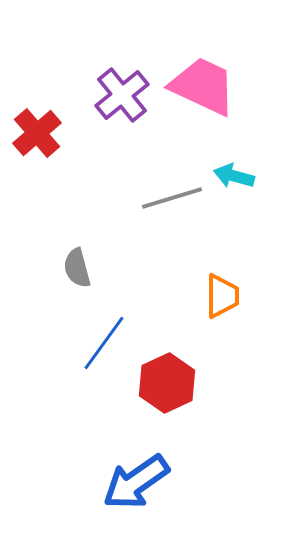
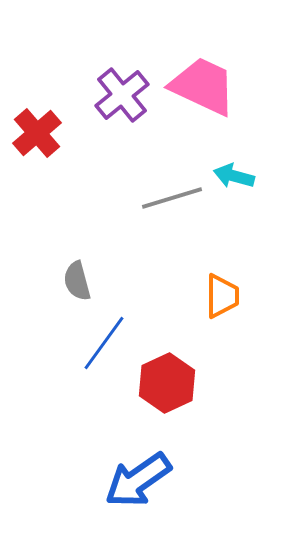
gray semicircle: moved 13 px down
blue arrow: moved 2 px right, 2 px up
